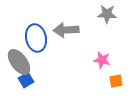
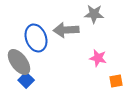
gray star: moved 13 px left
blue ellipse: rotated 8 degrees counterclockwise
pink star: moved 4 px left, 2 px up
blue square: rotated 14 degrees counterclockwise
